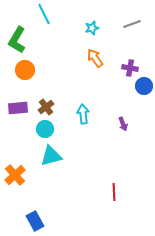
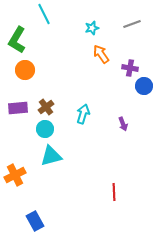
orange arrow: moved 6 px right, 4 px up
cyan arrow: rotated 24 degrees clockwise
orange cross: rotated 15 degrees clockwise
